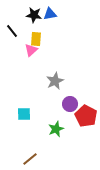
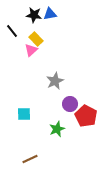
yellow rectangle: rotated 48 degrees counterclockwise
green star: moved 1 px right
brown line: rotated 14 degrees clockwise
